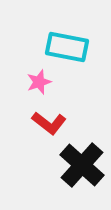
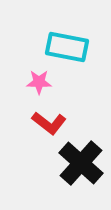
pink star: rotated 20 degrees clockwise
black cross: moved 1 px left, 2 px up
